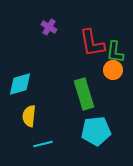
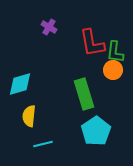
cyan pentagon: rotated 28 degrees counterclockwise
